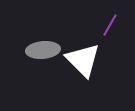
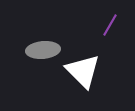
white triangle: moved 11 px down
